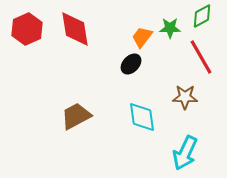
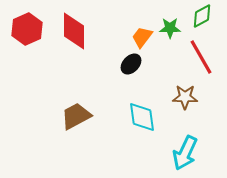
red diamond: moved 1 px left, 2 px down; rotated 9 degrees clockwise
